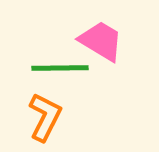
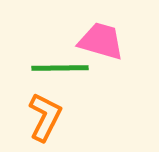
pink trapezoid: rotated 15 degrees counterclockwise
